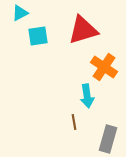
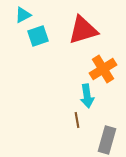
cyan triangle: moved 3 px right, 2 px down
cyan square: rotated 10 degrees counterclockwise
orange cross: moved 1 px left, 2 px down; rotated 24 degrees clockwise
brown line: moved 3 px right, 2 px up
gray rectangle: moved 1 px left, 1 px down
